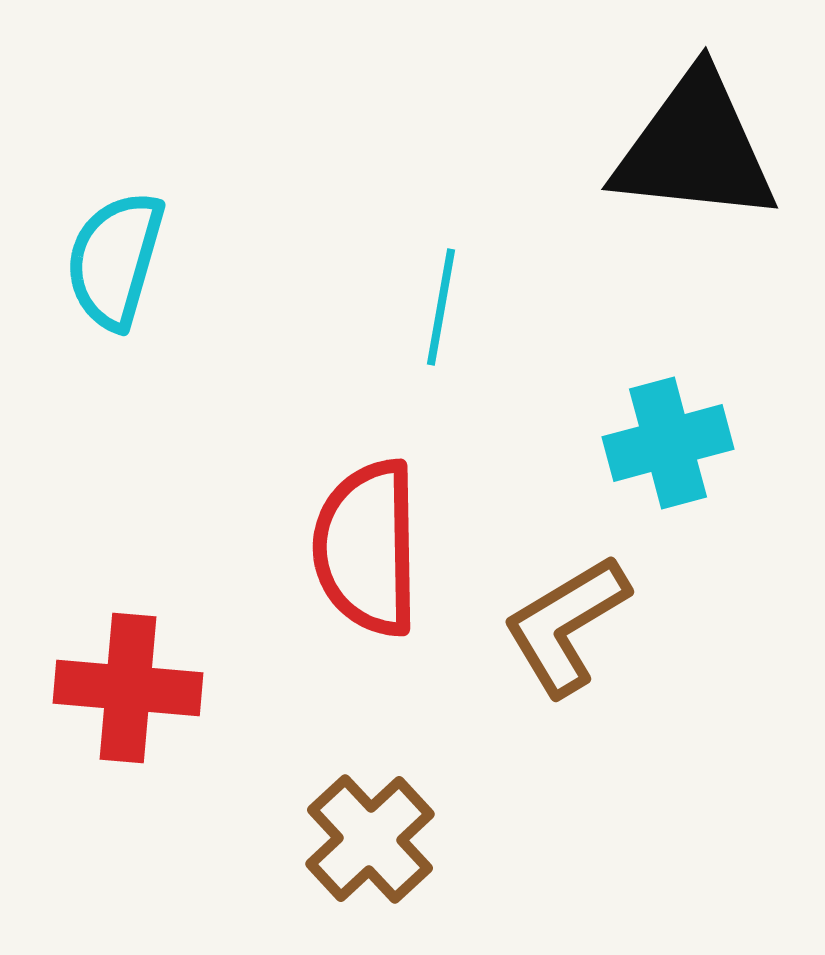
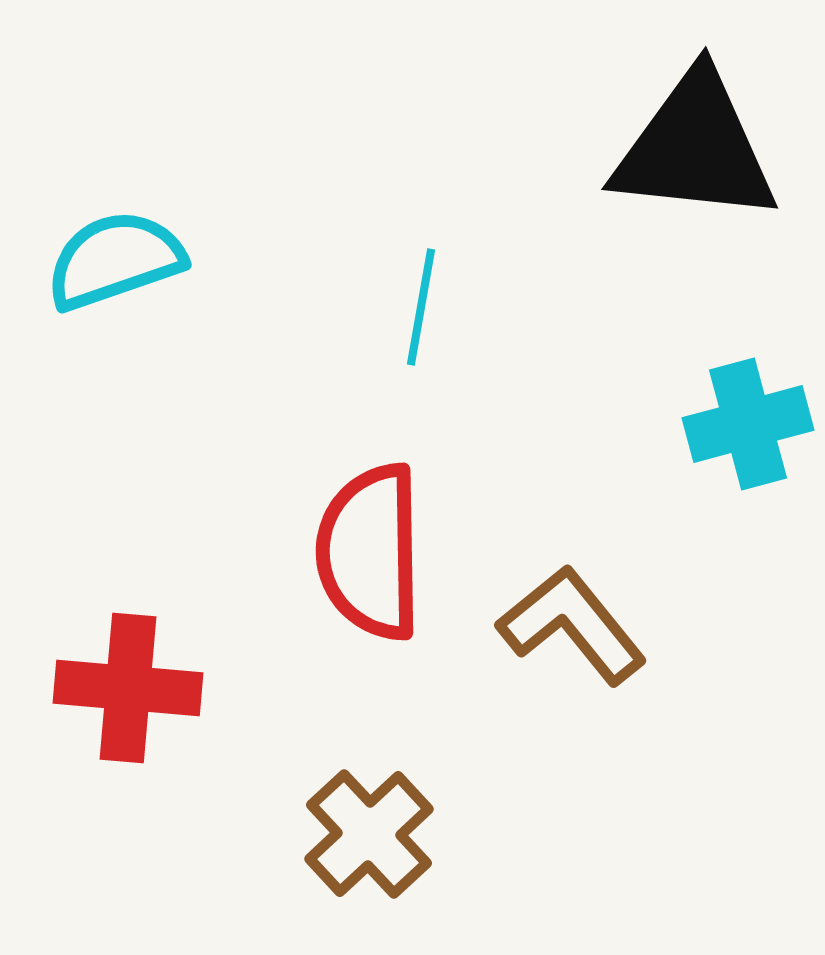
cyan semicircle: rotated 55 degrees clockwise
cyan line: moved 20 px left
cyan cross: moved 80 px right, 19 px up
red semicircle: moved 3 px right, 4 px down
brown L-shape: moved 6 px right; rotated 82 degrees clockwise
brown cross: moved 1 px left, 5 px up
